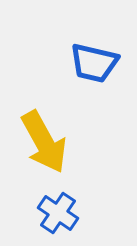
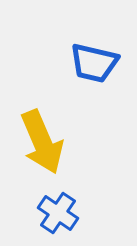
yellow arrow: moved 2 px left; rotated 6 degrees clockwise
